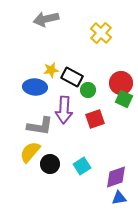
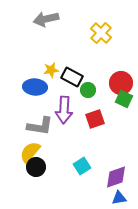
black circle: moved 14 px left, 3 px down
